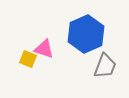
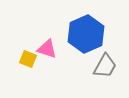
pink triangle: moved 3 px right
gray trapezoid: rotated 8 degrees clockwise
